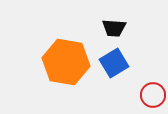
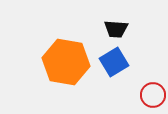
black trapezoid: moved 2 px right, 1 px down
blue square: moved 1 px up
